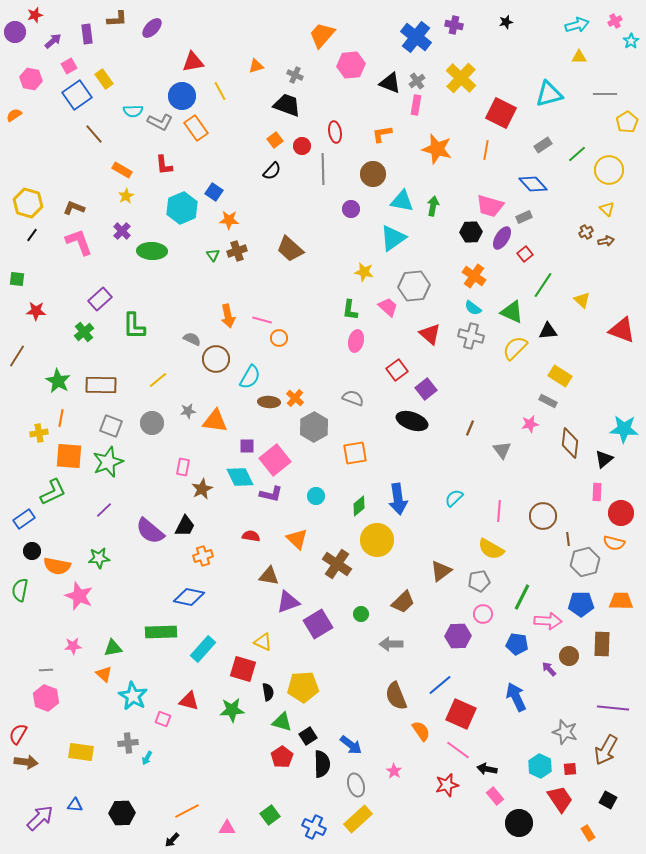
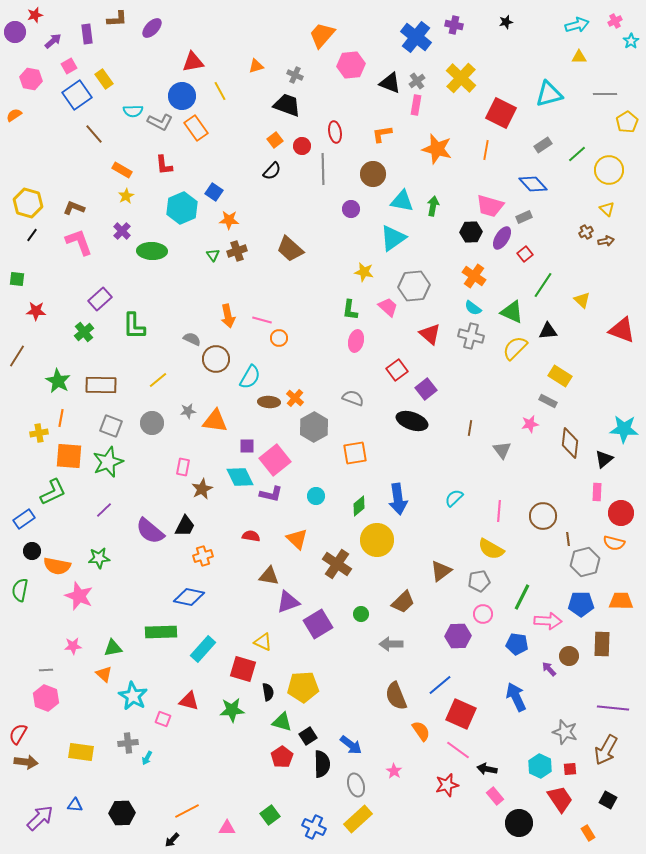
brown line at (470, 428): rotated 14 degrees counterclockwise
